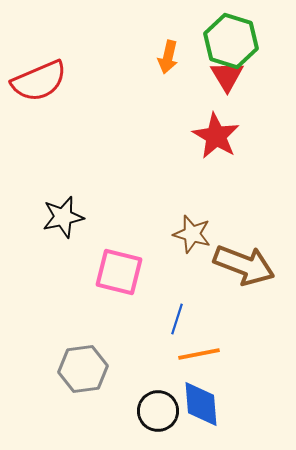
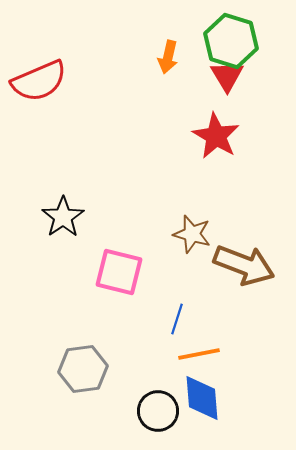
black star: rotated 21 degrees counterclockwise
blue diamond: moved 1 px right, 6 px up
